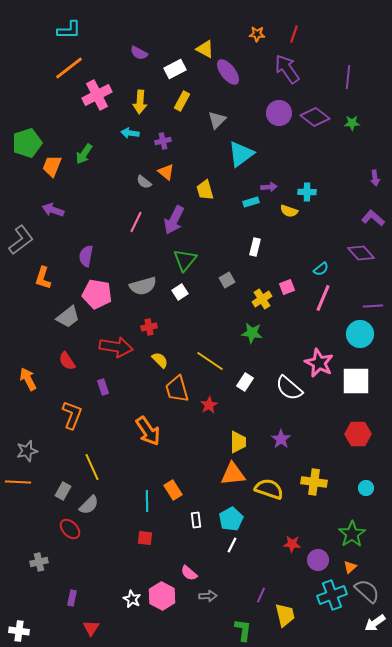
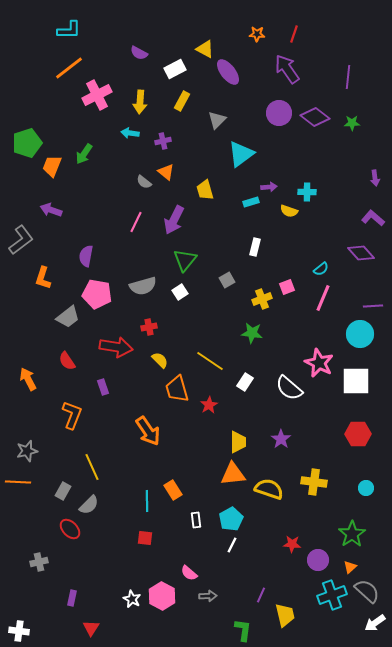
purple arrow at (53, 210): moved 2 px left
yellow cross at (262, 299): rotated 12 degrees clockwise
